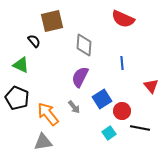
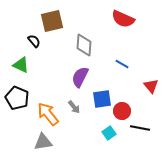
blue line: moved 1 px down; rotated 56 degrees counterclockwise
blue square: rotated 24 degrees clockwise
